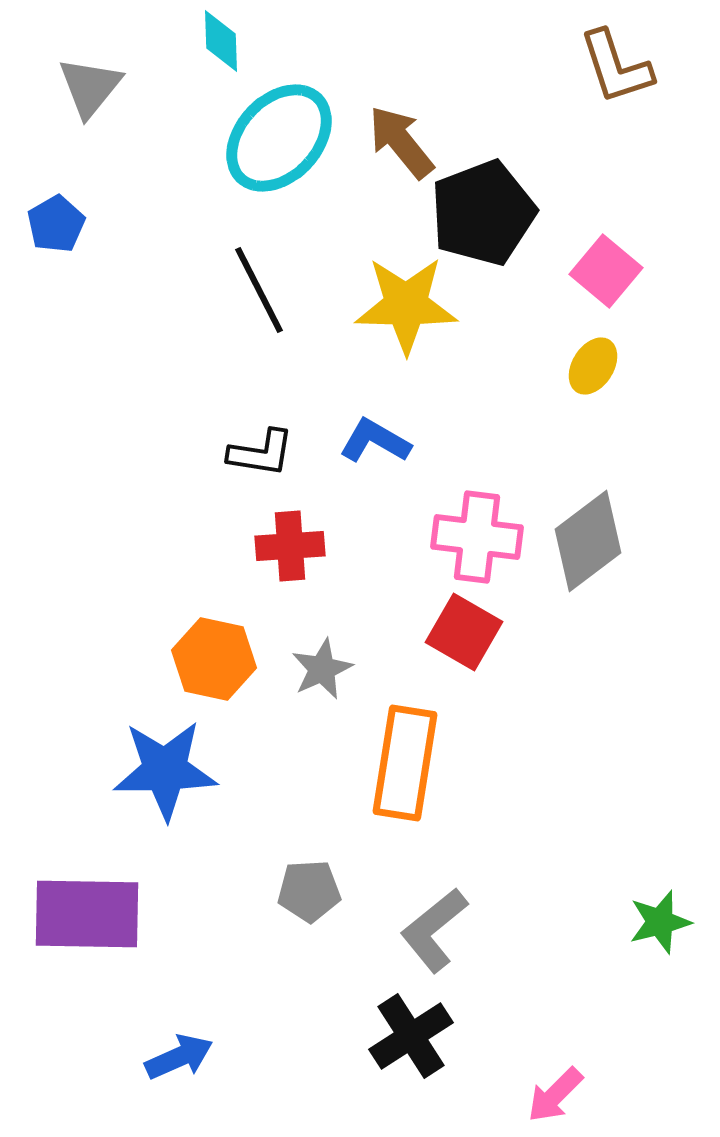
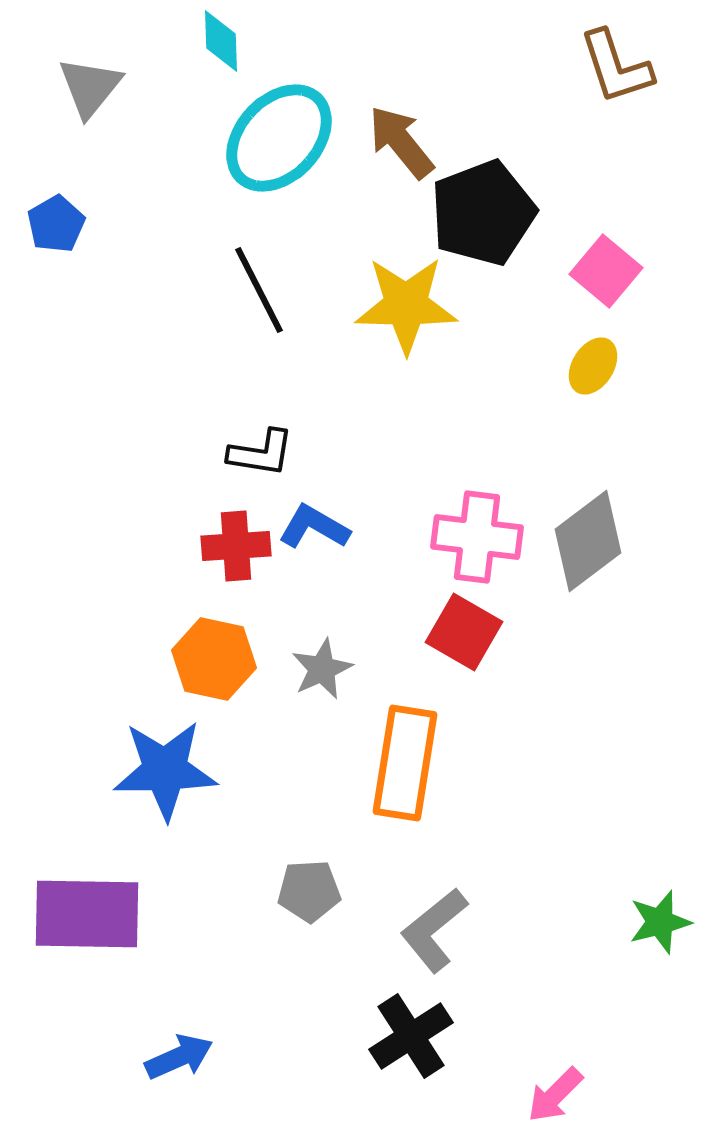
blue L-shape: moved 61 px left, 86 px down
red cross: moved 54 px left
